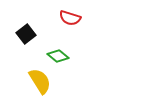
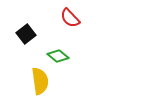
red semicircle: rotated 30 degrees clockwise
yellow semicircle: rotated 24 degrees clockwise
